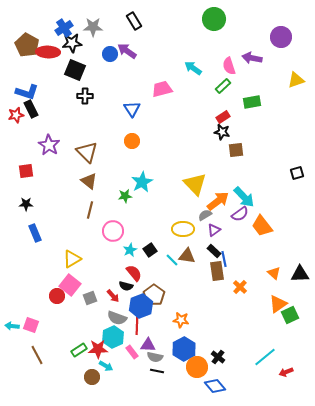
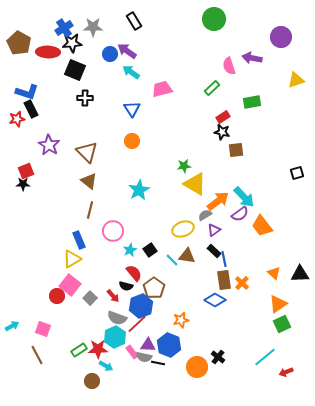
brown pentagon at (27, 45): moved 8 px left, 2 px up
cyan arrow at (193, 68): moved 62 px left, 4 px down
green rectangle at (223, 86): moved 11 px left, 2 px down
black cross at (85, 96): moved 2 px down
red star at (16, 115): moved 1 px right, 4 px down
red square at (26, 171): rotated 14 degrees counterclockwise
cyan star at (142, 182): moved 3 px left, 8 px down
yellow triangle at (195, 184): rotated 15 degrees counterclockwise
green star at (125, 196): moved 59 px right, 30 px up
black star at (26, 204): moved 3 px left, 20 px up
yellow ellipse at (183, 229): rotated 20 degrees counterclockwise
blue rectangle at (35, 233): moved 44 px right, 7 px down
brown rectangle at (217, 271): moved 7 px right, 9 px down
orange cross at (240, 287): moved 2 px right, 4 px up
brown pentagon at (154, 295): moved 7 px up
gray square at (90, 298): rotated 24 degrees counterclockwise
green square at (290, 315): moved 8 px left, 9 px down
orange star at (181, 320): rotated 21 degrees counterclockwise
red line at (137, 324): rotated 45 degrees clockwise
pink square at (31, 325): moved 12 px right, 4 px down
cyan arrow at (12, 326): rotated 144 degrees clockwise
cyan hexagon at (113, 337): moved 2 px right
blue hexagon at (184, 349): moved 15 px left, 4 px up; rotated 10 degrees counterclockwise
gray semicircle at (155, 357): moved 11 px left
black line at (157, 371): moved 1 px right, 8 px up
brown circle at (92, 377): moved 4 px down
blue diamond at (215, 386): moved 86 px up; rotated 20 degrees counterclockwise
